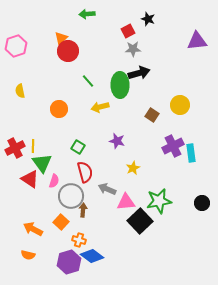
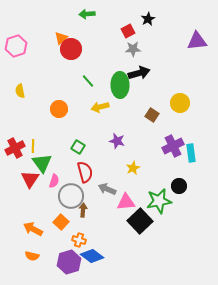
black star: rotated 24 degrees clockwise
red circle: moved 3 px right, 2 px up
yellow circle: moved 2 px up
red triangle: rotated 30 degrees clockwise
black circle: moved 23 px left, 17 px up
orange semicircle: moved 4 px right, 1 px down
